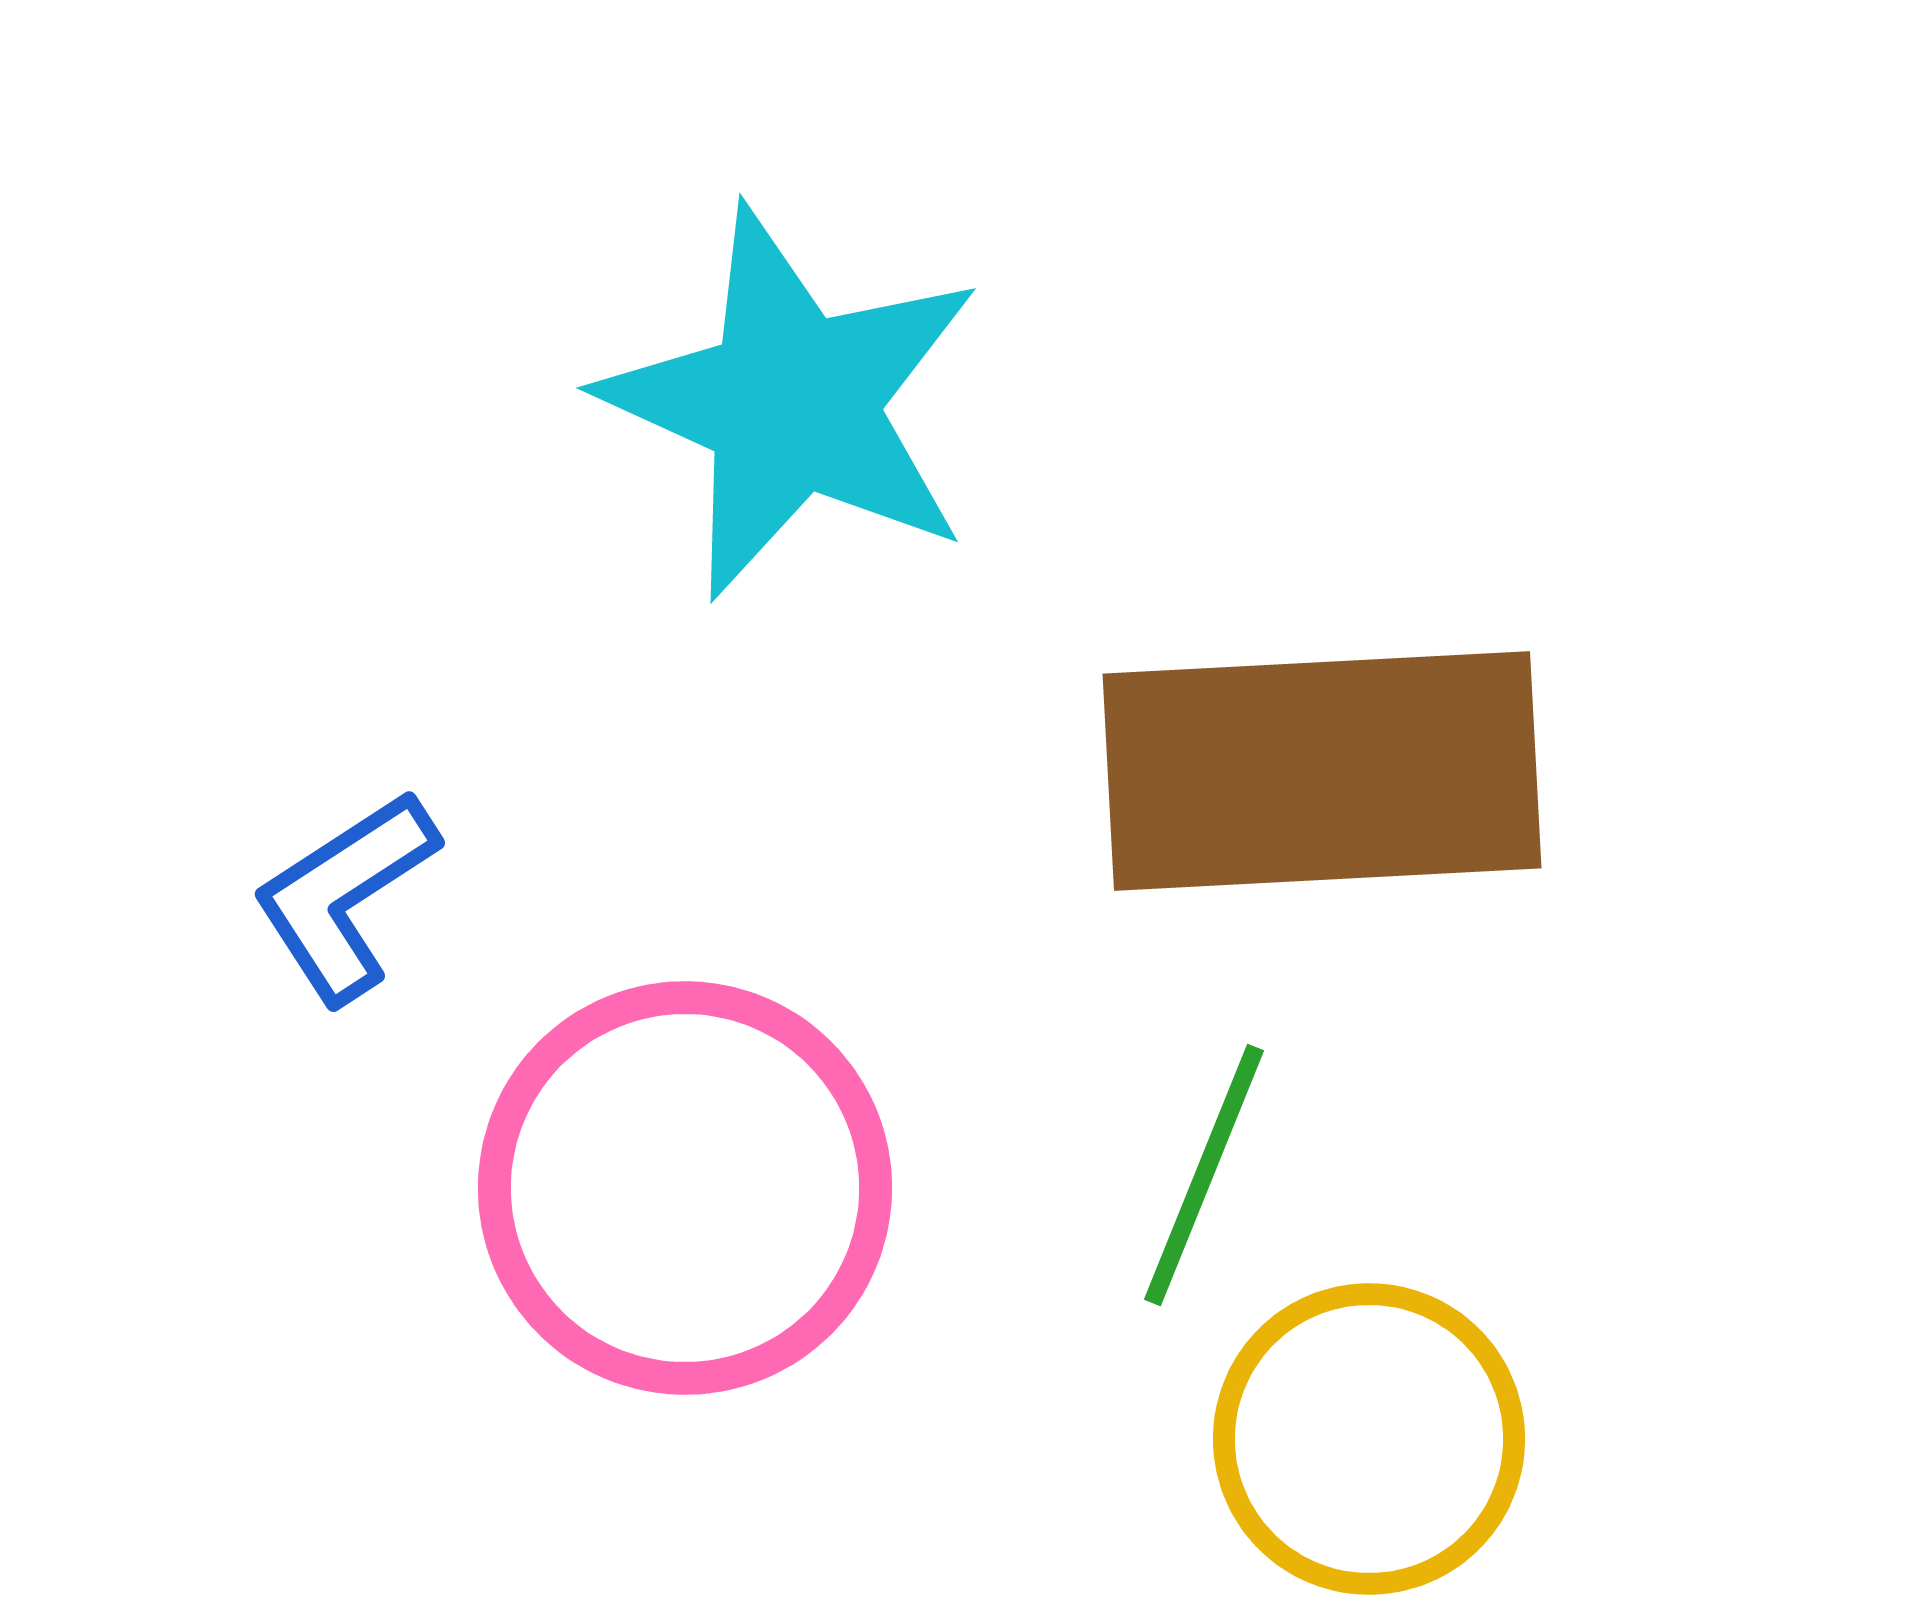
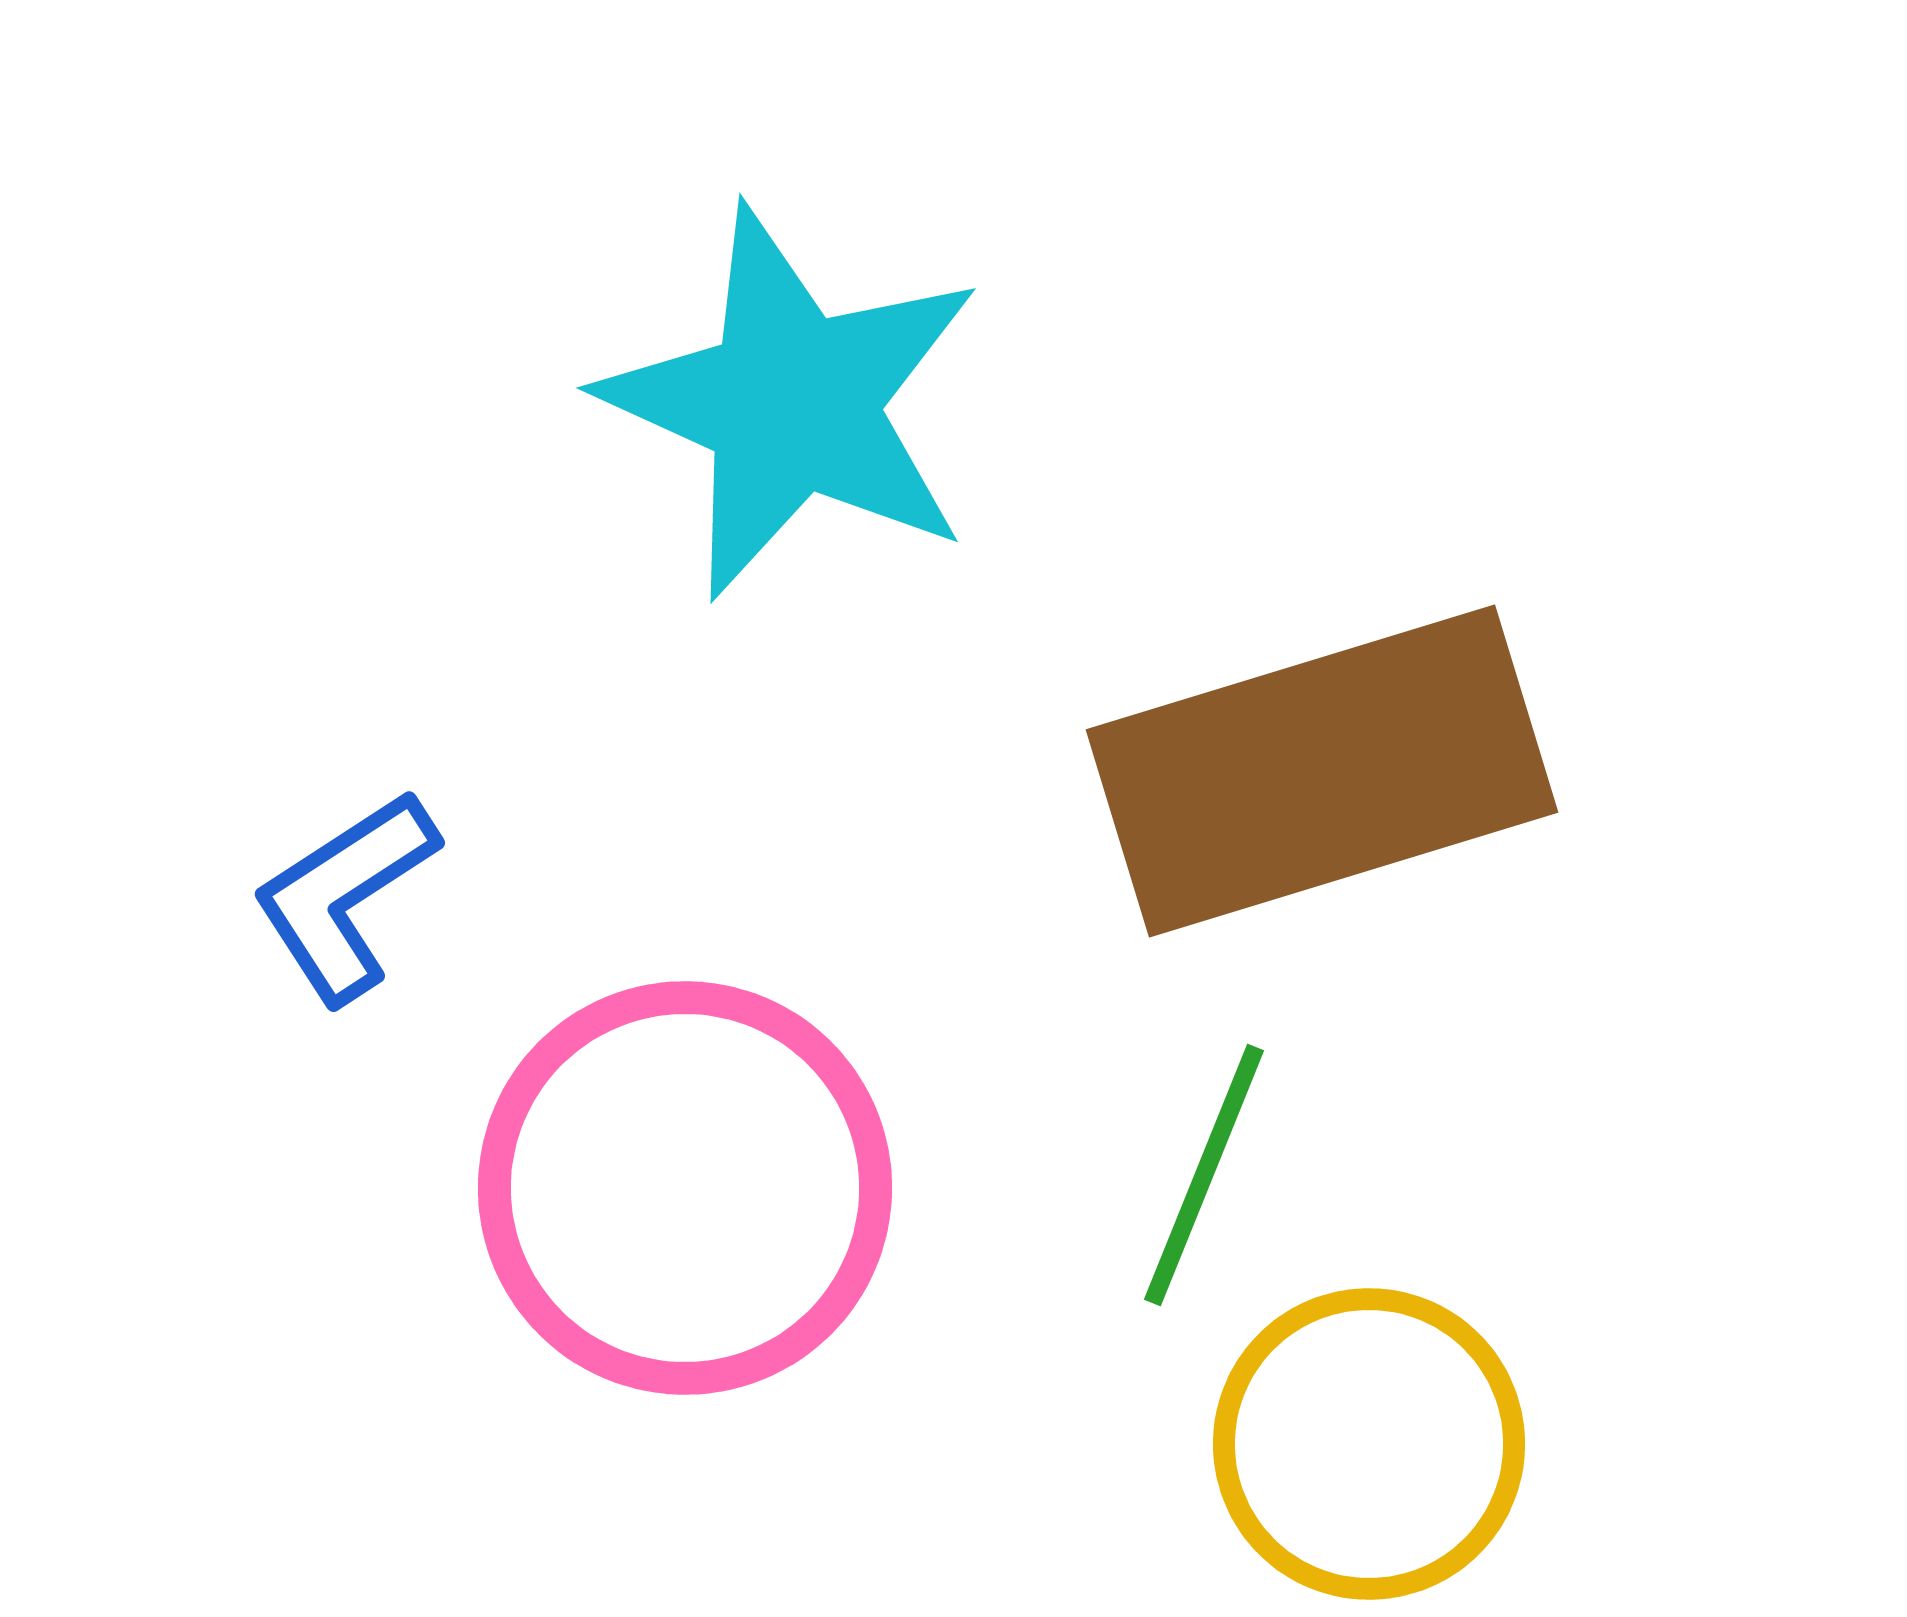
brown rectangle: rotated 14 degrees counterclockwise
yellow circle: moved 5 px down
